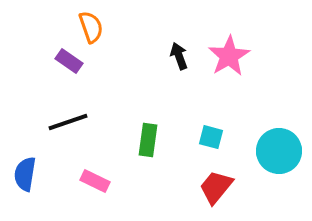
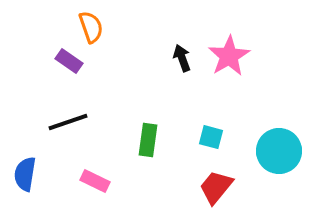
black arrow: moved 3 px right, 2 px down
